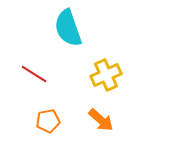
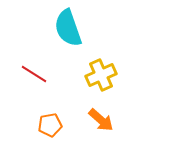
yellow cross: moved 5 px left
orange pentagon: moved 2 px right, 4 px down
